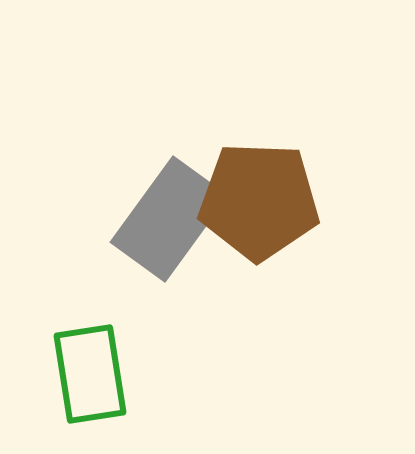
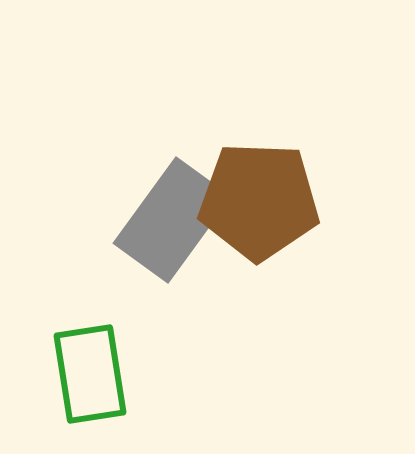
gray rectangle: moved 3 px right, 1 px down
